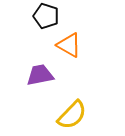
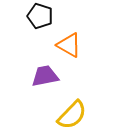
black pentagon: moved 6 px left
purple trapezoid: moved 5 px right, 1 px down
